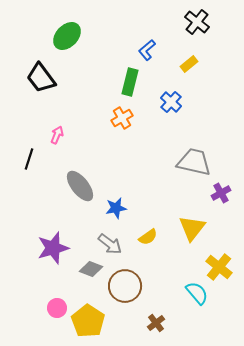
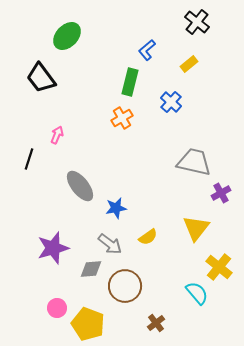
yellow triangle: moved 4 px right
gray diamond: rotated 25 degrees counterclockwise
yellow pentagon: moved 3 px down; rotated 12 degrees counterclockwise
